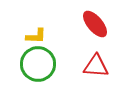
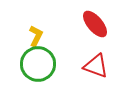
yellow L-shape: rotated 65 degrees counterclockwise
red triangle: rotated 16 degrees clockwise
